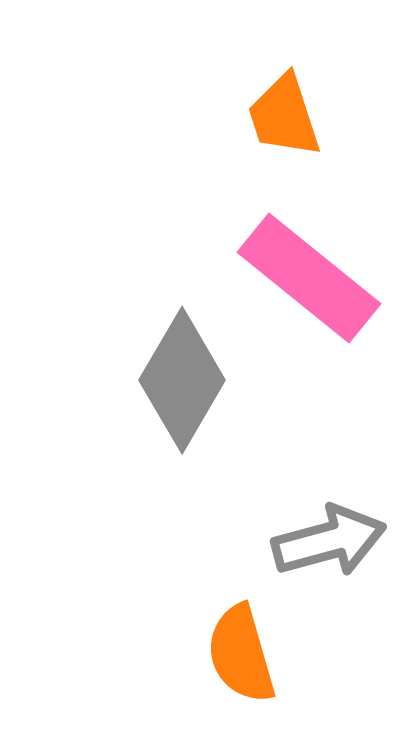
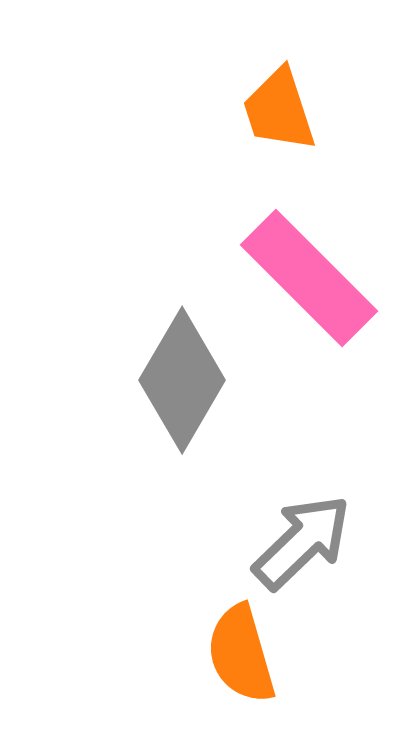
orange trapezoid: moved 5 px left, 6 px up
pink rectangle: rotated 6 degrees clockwise
gray arrow: moved 27 px left, 1 px down; rotated 29 degrees counterclockwise
